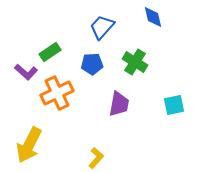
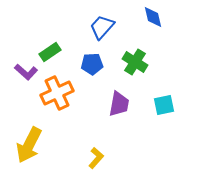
cyan square: moved 10 px left
